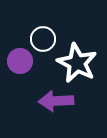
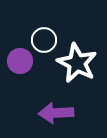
white circle: moved 1 px right, 1 px down
purple arrow: moved 12 px down
